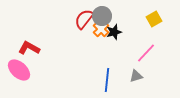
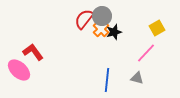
yellow square: moved 3 px right, 9 px down
red L-shape: moved 4 px right, 4 px down; rotated 25 degrees clockwise
gray triangle: moved 1 px right, 2 px down; rotated 32 degrees clockwise
